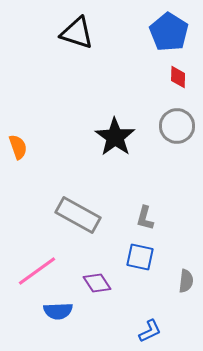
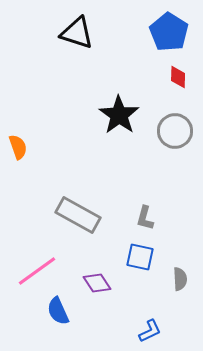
gray circle: moved 2 px left, 5 px down
black star: moved 4 px right, 22 px up
gray semicircle: moved 6 px left, 2 px up; rotated 10 degrees counterclockwise
blue semicircle: rotated 68 degrees clockwise
